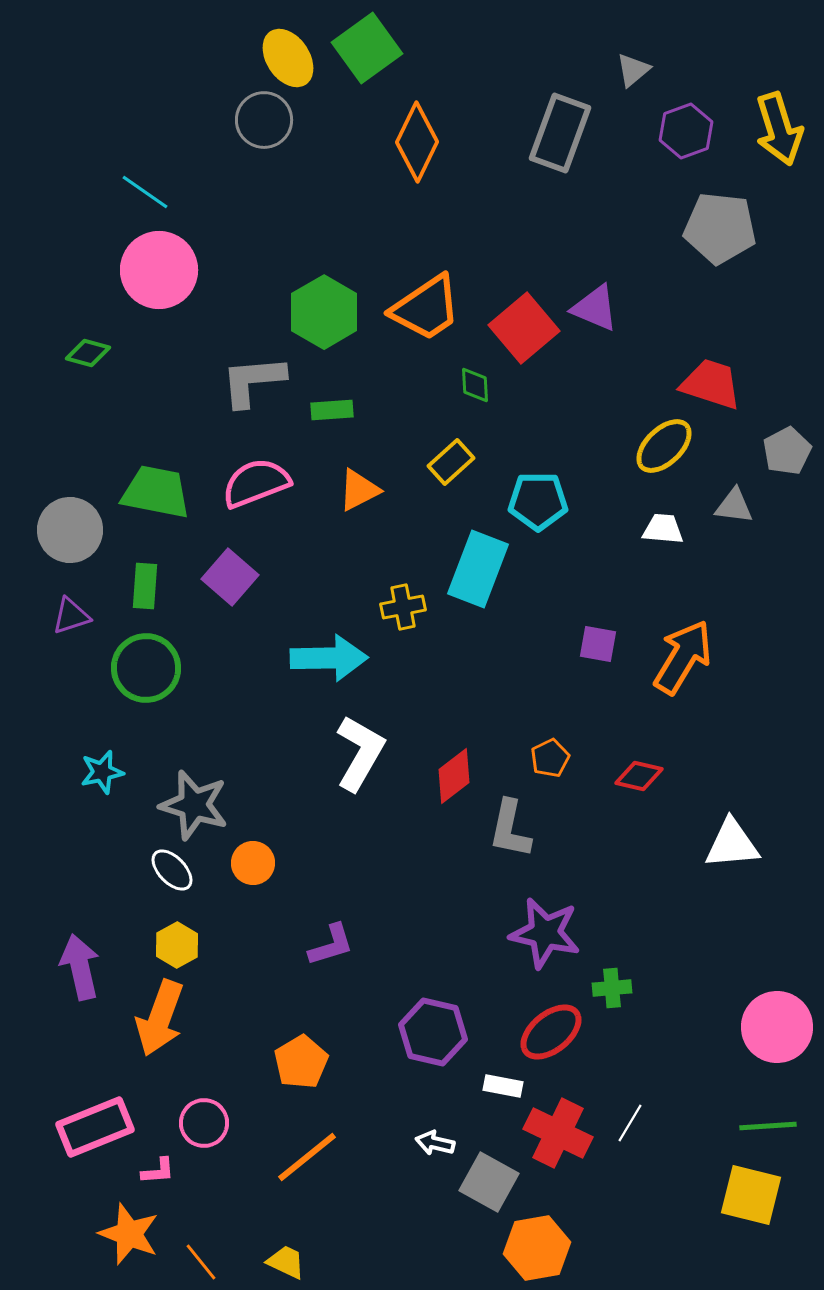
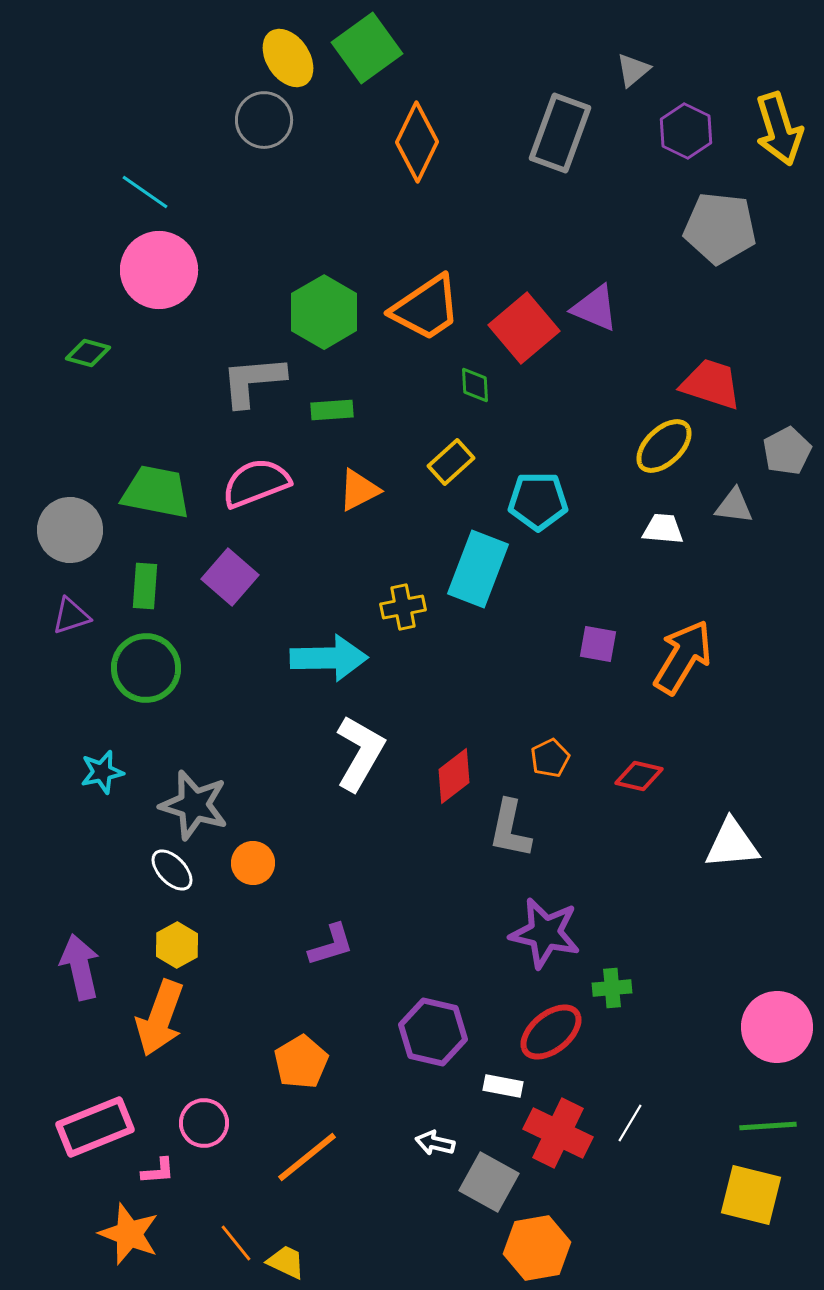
purple hexagon at (686, 131): rotated 14 degrees counterclockwise
orange line at (201, 1262): moved 35 px right, 19 px up
